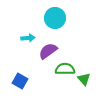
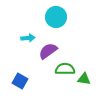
cyan circle: moved 1 px right, 1 px up
green triangle: rotated 40 degrees counterclockwise
